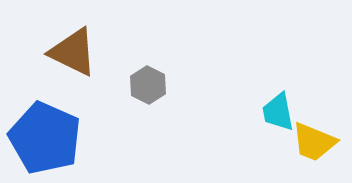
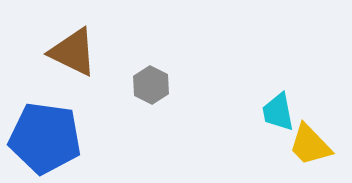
gray hexagon: moved 3 px right
blue pentagon: rotated 16 degrees counterclockwise
yellow trapezoid: moved 4 px left, 3 px down; rotated 24 degrees clockwise
